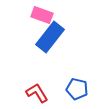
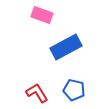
blue rectangle: moved 16 px right, 10 px down; rotated 24 degrees clockwise
blue pentagon: moved 3 px left, 1 px down
